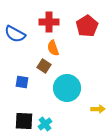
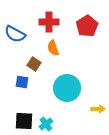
brown square: moved 10 px left, 2 px up
cyan cross: moved 1 px right
